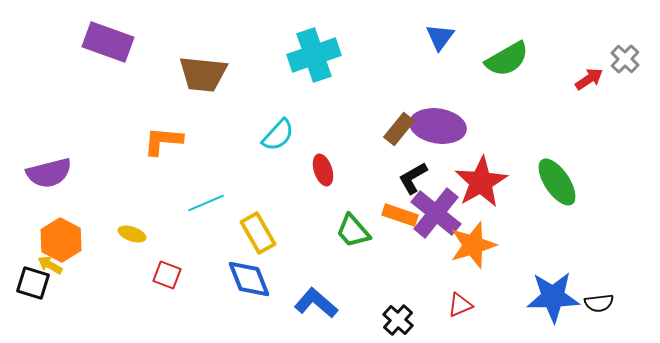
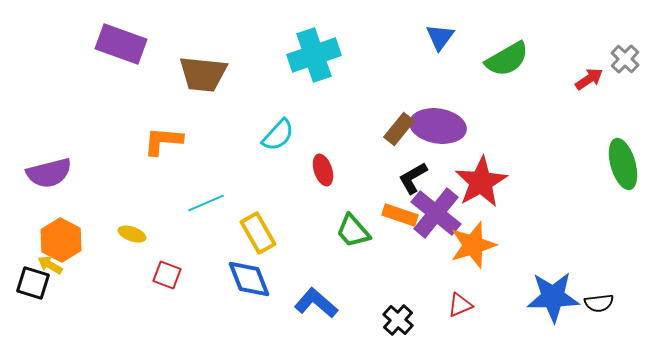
purple rectangle: moved 13 px right, 2 px down
green ellipse: moved 66 px right, 18 px up; rotated 18 degrees clockwise
